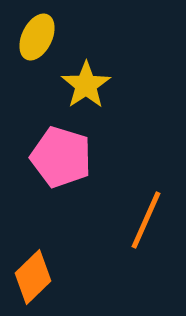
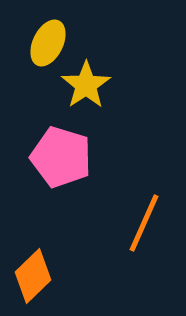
yellow ellipse: moved 11 px right, 6 px down
orange line: moved 2 px left, 3 px down
orange diamond: moved 1 px up
